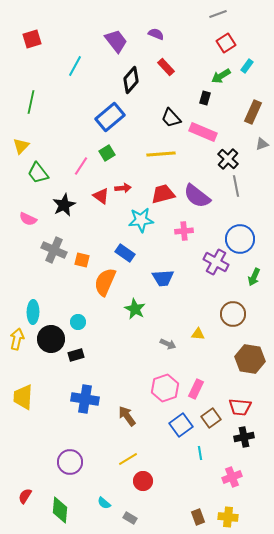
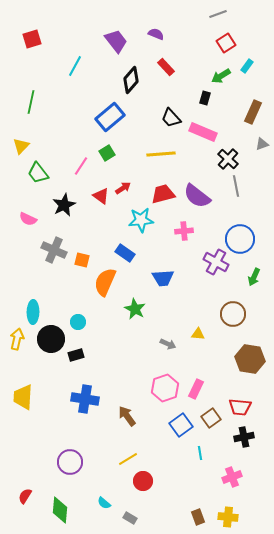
red arrow at (123, 188): rotated 28 degrees counterclockwise
